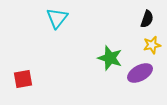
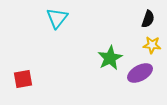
black semicircle: moved 1 px right
yellow star: rotated 18 degrees clockwise
green star: rotated 25 degrees clockwise
